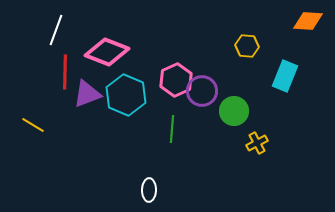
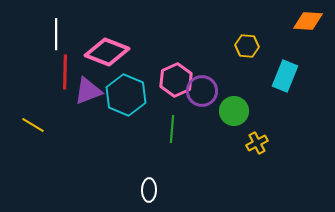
white line: moved 4 px down; rotated 20 degrees counterclockwise
purple triangle: moved 1 px right, 3 px up
